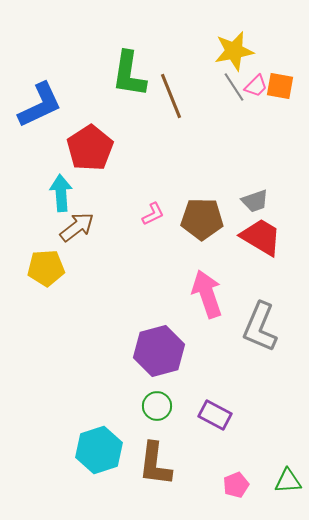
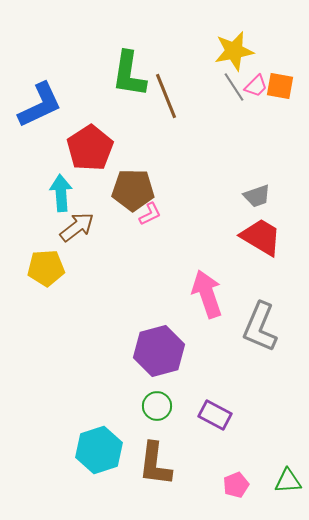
brown line: moved 5 px left
gray trapezoid: moved 2 px right, 5 px up
pink L-shape: moved 3 px left
brown pentagon: moved 69 px left, 29 px up
